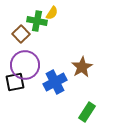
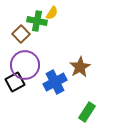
brown star: moved 2 px left
black square: rotated 18 degrees counterclockwise
